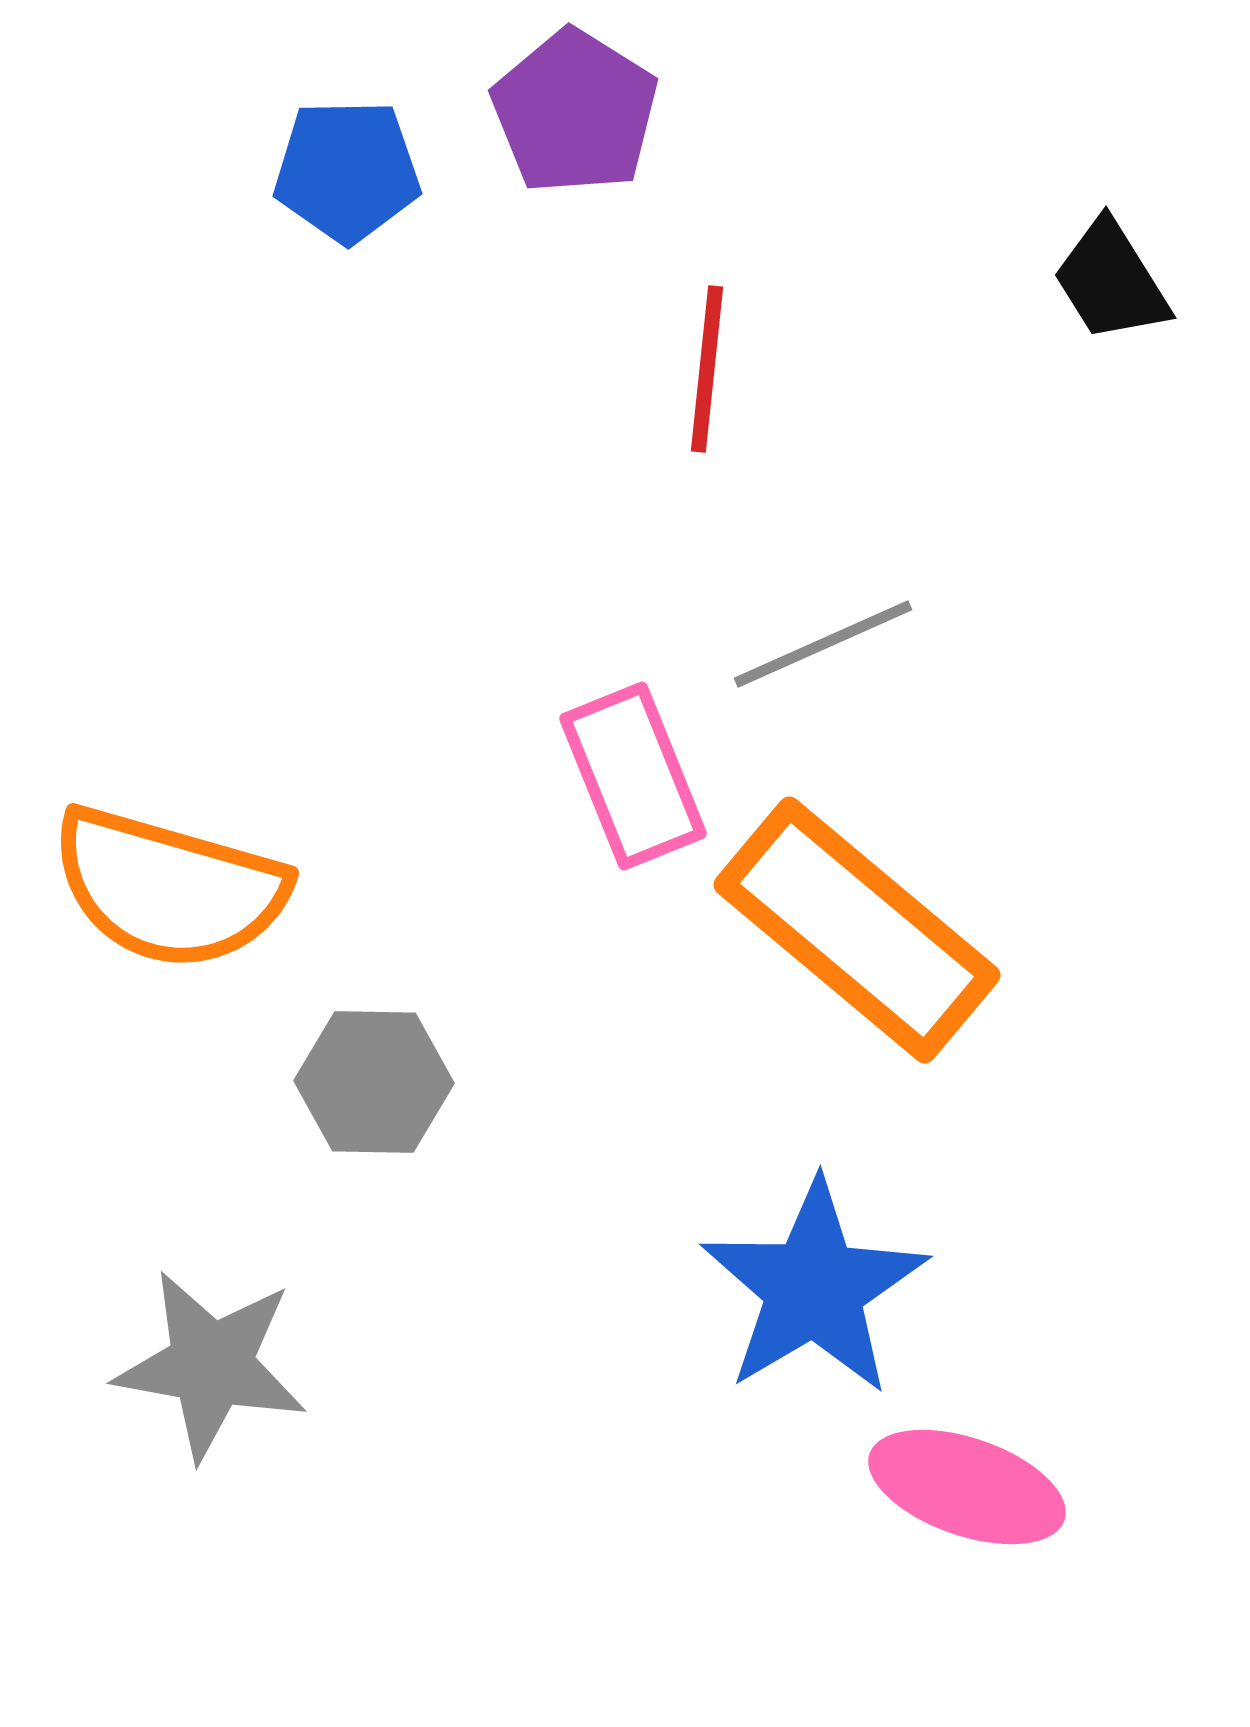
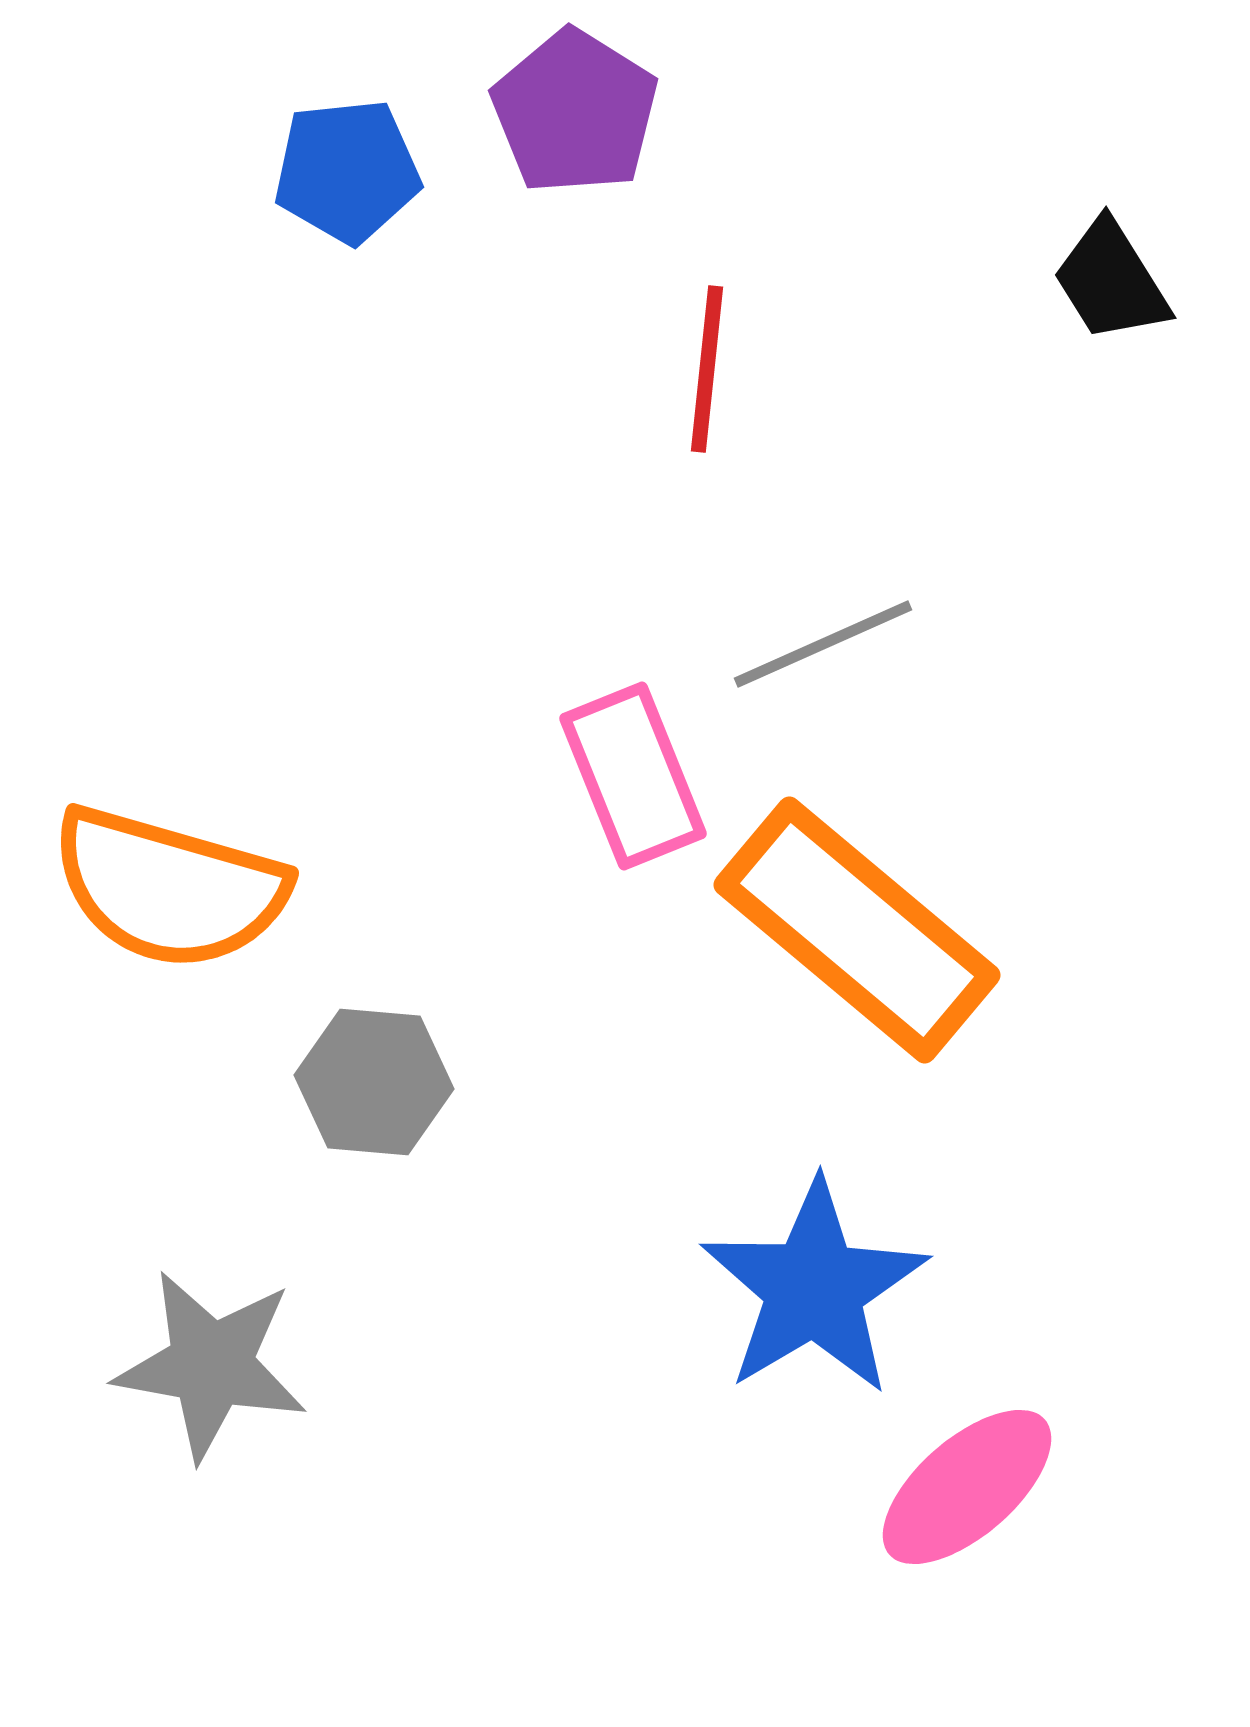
blue pentagon: rotated 5 degrees counterclockwise
gray hexagon: rotated 4 degrees clockwise
pink ellipse: rotated 60 degrees counterclockwise
